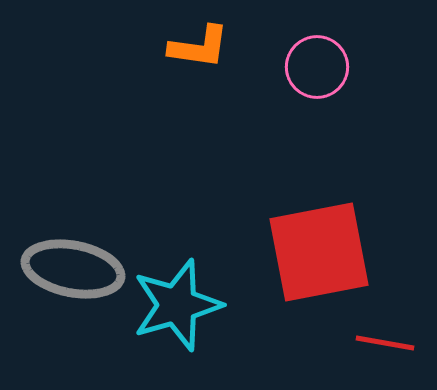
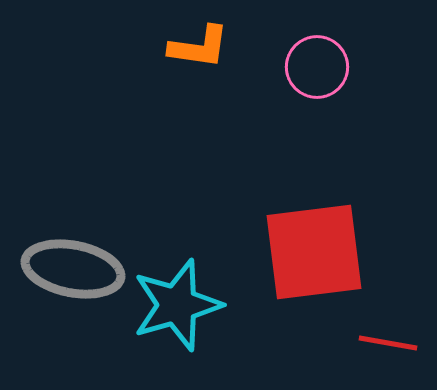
red square: moved 5 px left; rotated 4 degrees clockwise
red line: moved 3 px right
